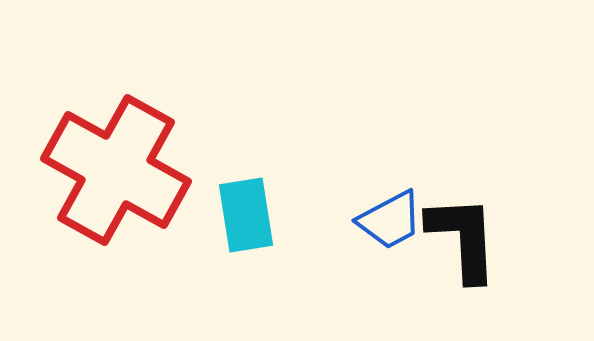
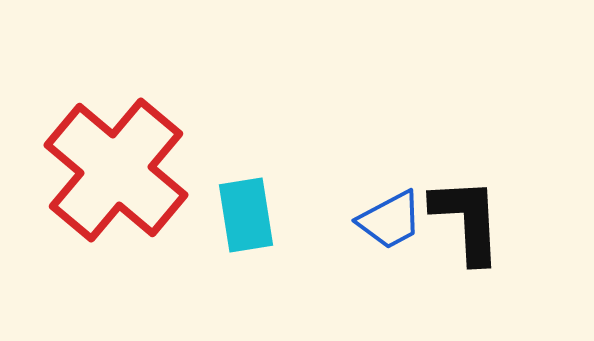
red cross: rotated 11 degrees clockwise
black L-shape: moved 4 px right, 18 px up
